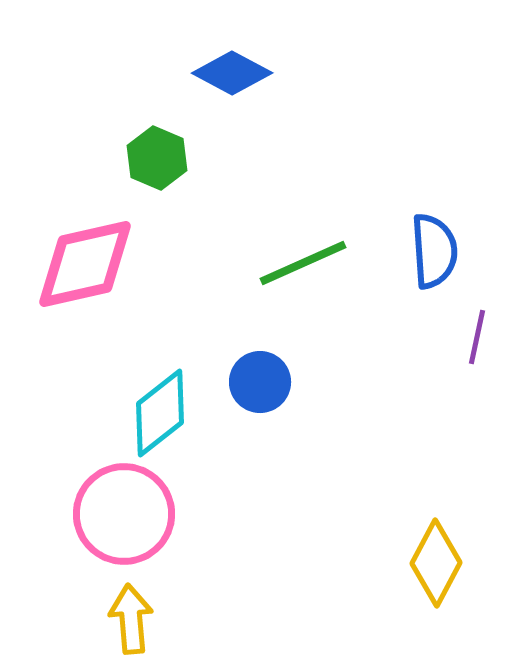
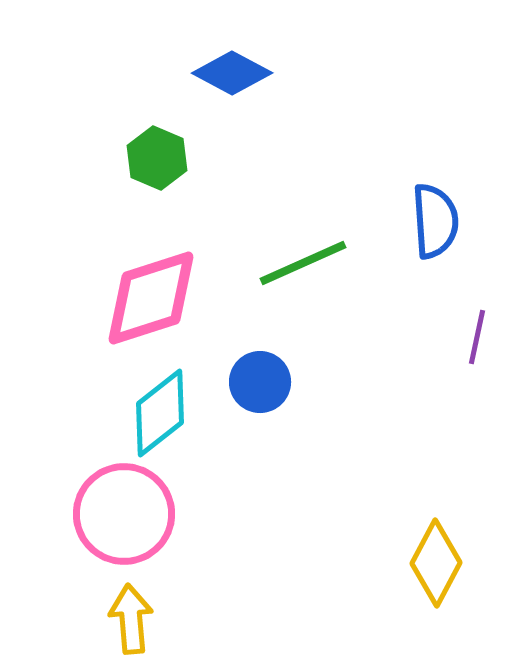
blue semicircle: moved 1 px right, 30 px up
pink diamond: moved 66 px right, 34 px down; rotated 5 degrees counterclockwise
